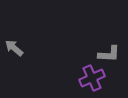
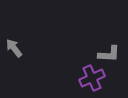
gray arrow: rotated 12 degrees clockwise
